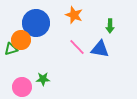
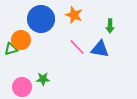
blue circle: moved 5 px right, 4 px up
